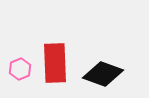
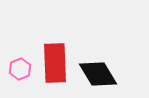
black diamond: moved 5 px left; rotated 39 degrees clockwise
